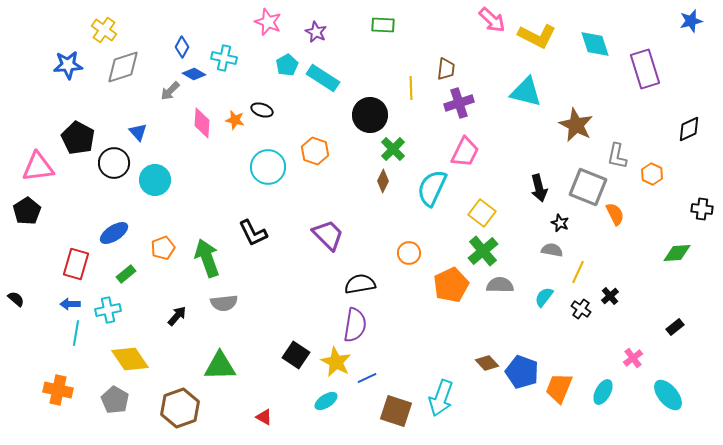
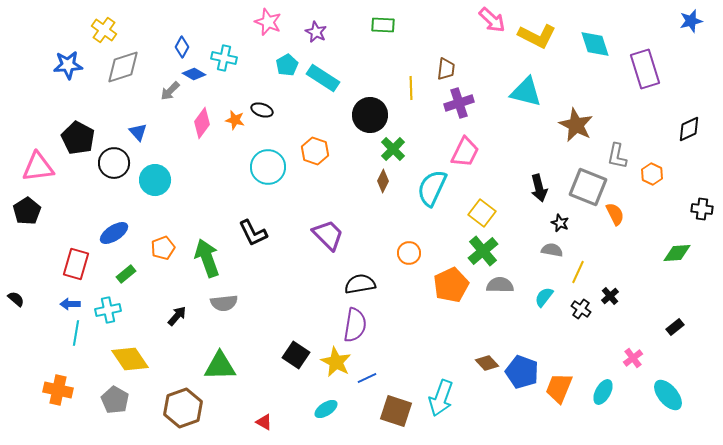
pink diamond at (202, 123): rotated 32 degrees clockwise
cyan ellipse at (326, 401): moved 8 px down
brown hexagon at (180, 408): moved 3 px right
red triangle at (264, 417): moved 5 px down
